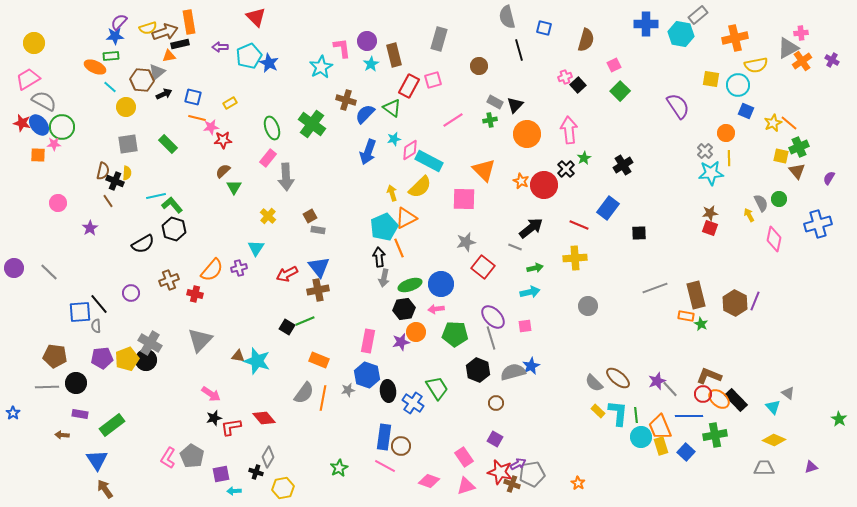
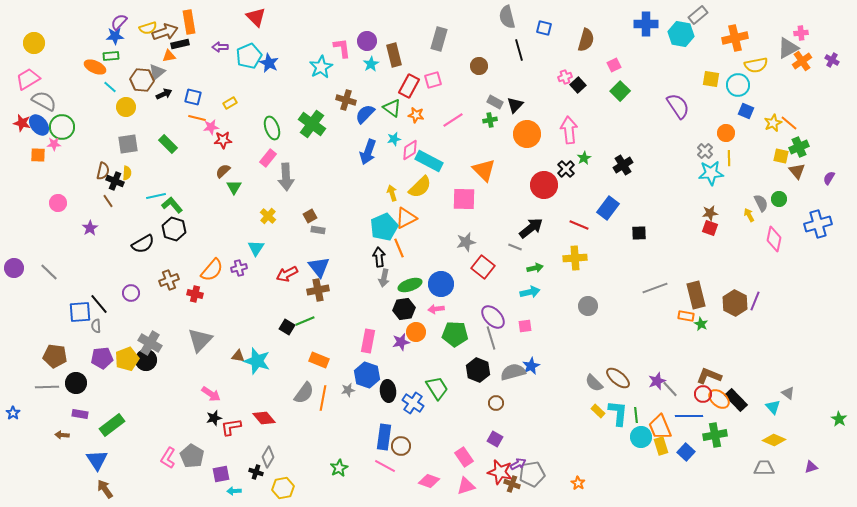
orange star at (521, 181): moved 105 px left, 66 px up; rotated 14 degrees counterclockwise
